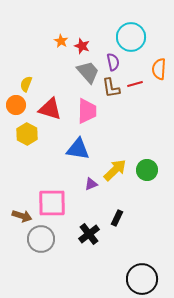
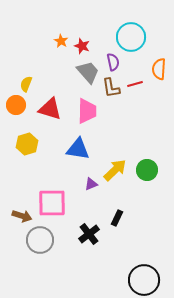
yellow hexagon: moved 10 px down; rotated 15 degrees clockwise
gray circle: moved 1 px left, 1 px down
black circle: moved 2 px right, 1 px down
